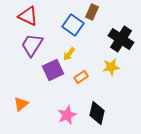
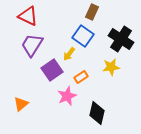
blue square: moved 10 px right, 11 px down
purple square: moved 1 px left; rotated 10 degrees counterclockwise
pink star: moved 19 px up
